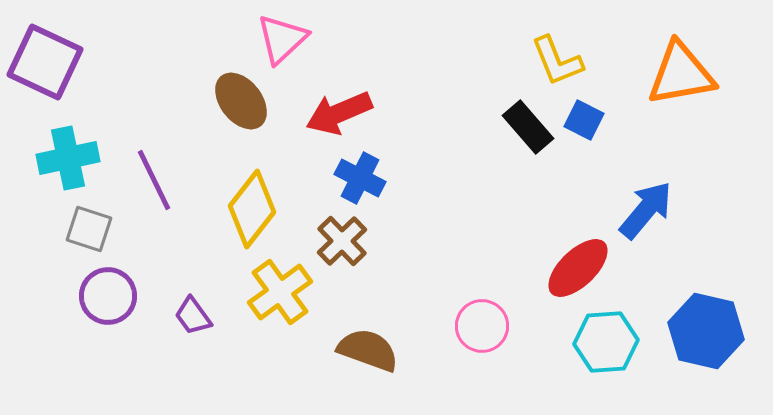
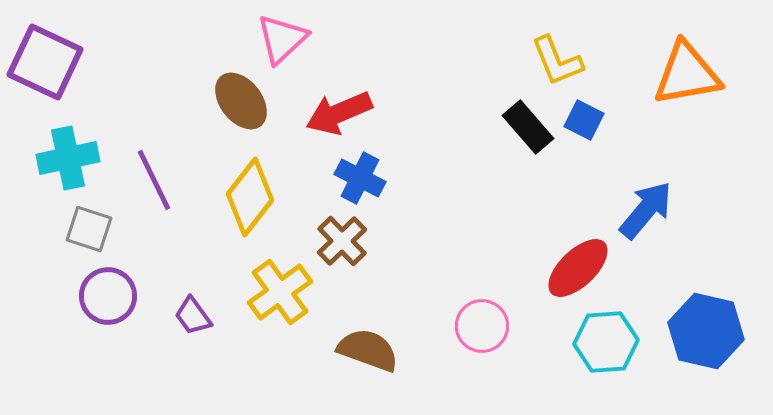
orange triangle: moved 6 px right
yellow diamond: moved 2 px left, 12 px up
